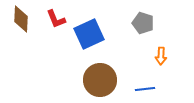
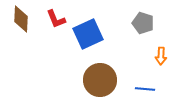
blue square: moved 1 px left
blue line: rotated 12 degrees clockwise
